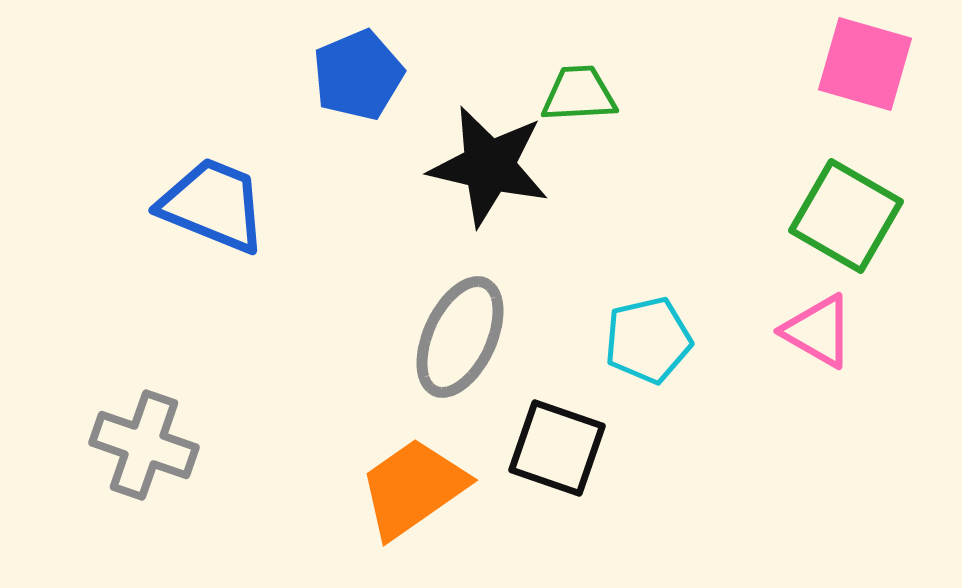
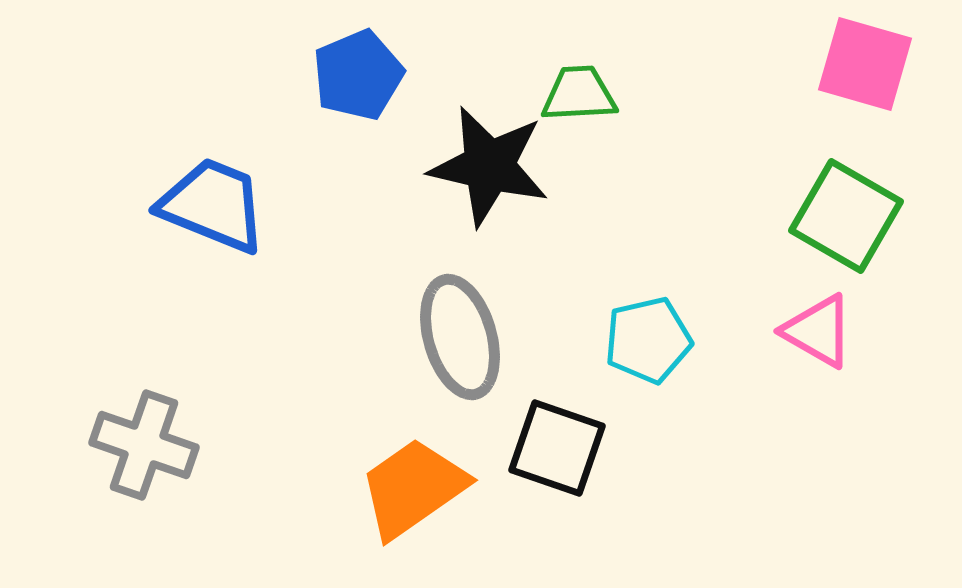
gray ellipse: rotated 41 degrees counterclockwise
